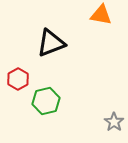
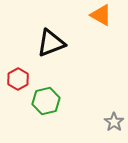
orange triangle: rotated 20 degrees clockwise
